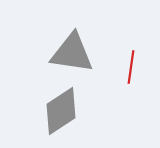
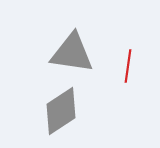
red line: moved 3 px left, 1 px up
